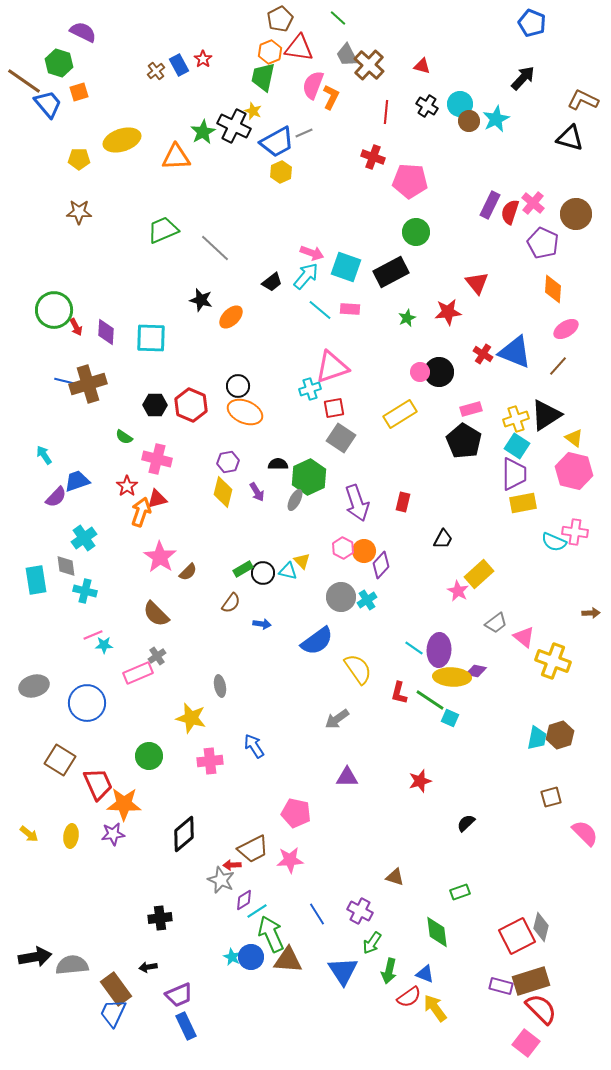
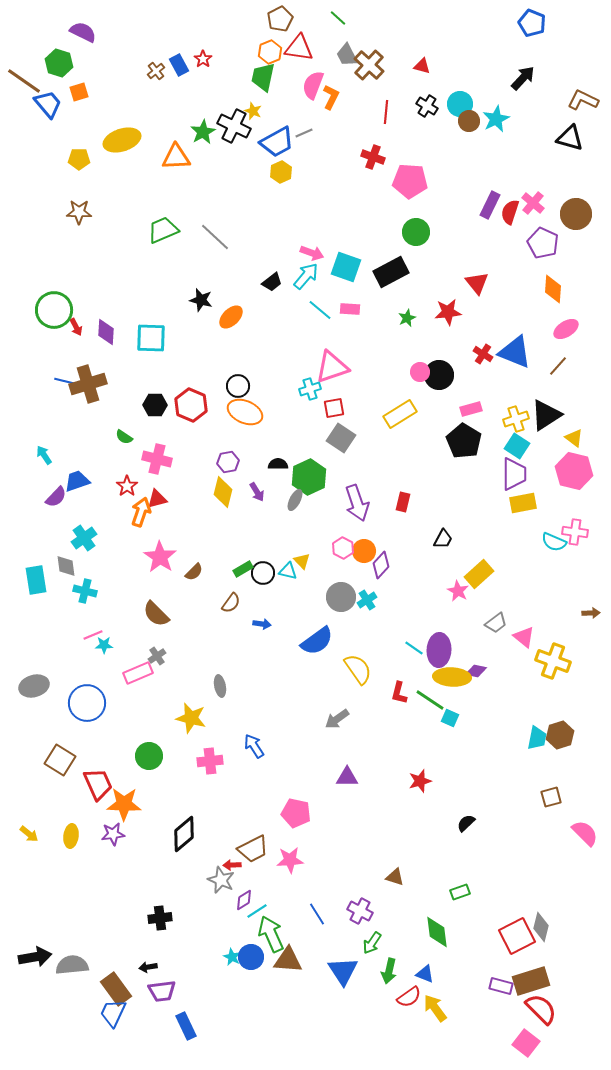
gray line at (215, 248): moved 11 px up
black circle at (439, 372): moved 3 px down
brown semicircle at (188, 572): moved 6 px right
purple trapezoid at (179, 995): moved 17 px left, 4 px up; rotated 16 degrees clockwise
